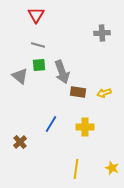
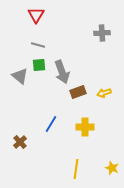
brown rectangle: rotated 28 degrees counterclockwise
